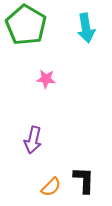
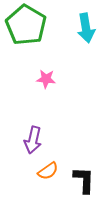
orange semicircle: moved 3 px left, 16 px up; rotated 10 degrees clockwise
